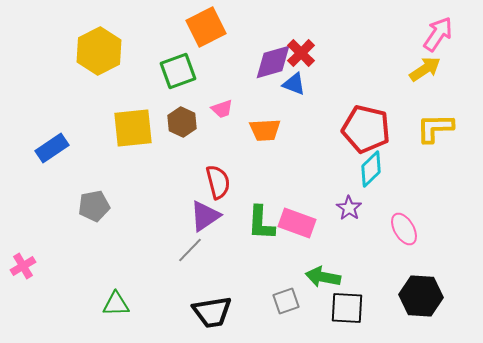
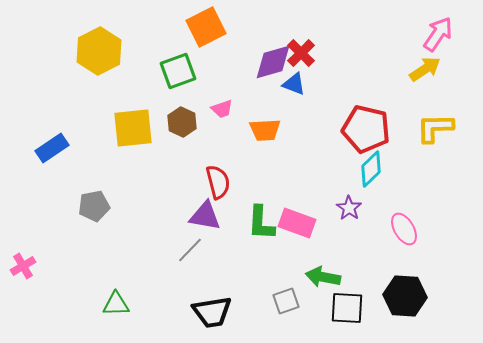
purple triangle: rotated 44 degrees clockwise
black hexagon: moved 16 px left
